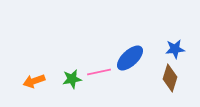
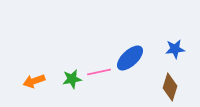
brown diamond: moved 9 px down
